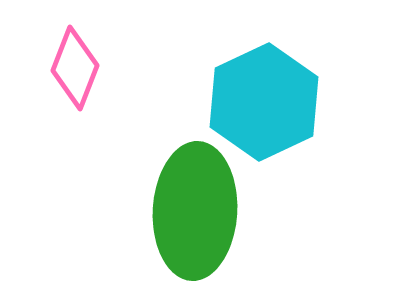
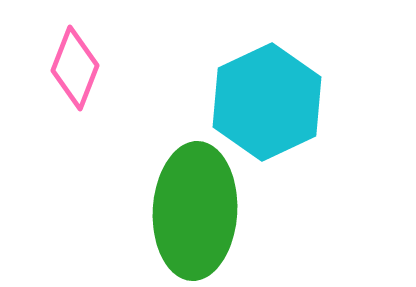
cyan hexagon: moved 3 px right
